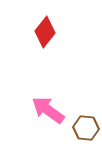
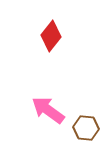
red diamond: moved 6 px right, 4 px down
